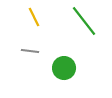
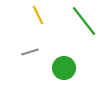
yellow line: moved 4 px right, 2 px up
gray line: moved 1 px down; rotated 24 degrees counterclockwise
